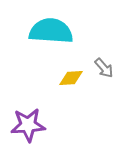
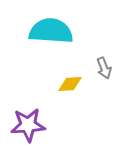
gray arrow: rotated 20 degrees clockwise
yellow diamond: moved 1 px left, 6 px down
